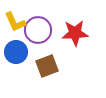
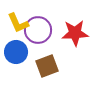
yellow L-shape: moved 3 px right, 1 px down
